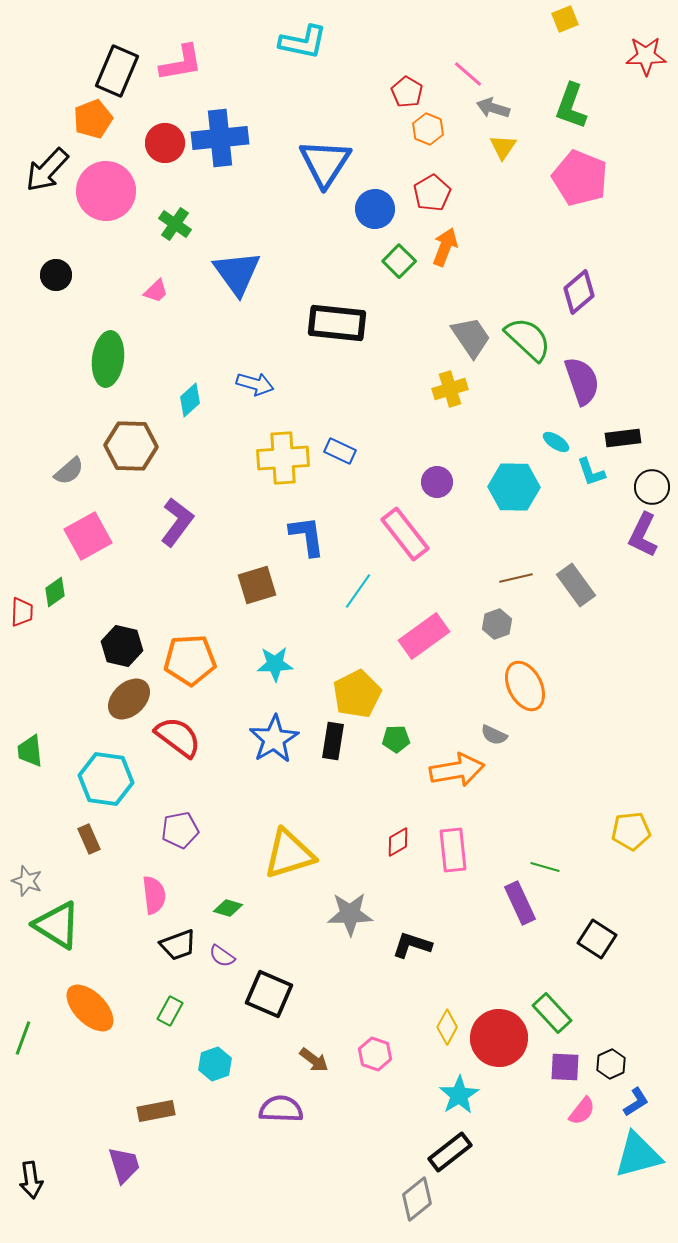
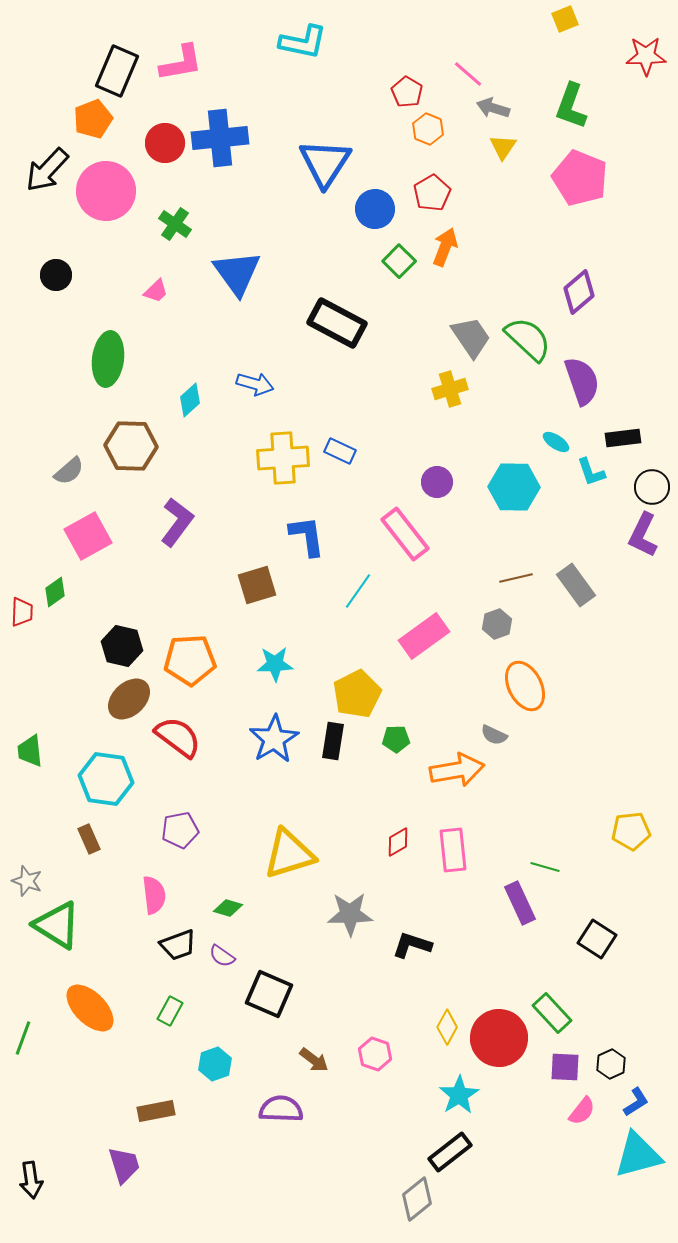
black rectangle at (337, 323): rotated 22 degrees clockwise
